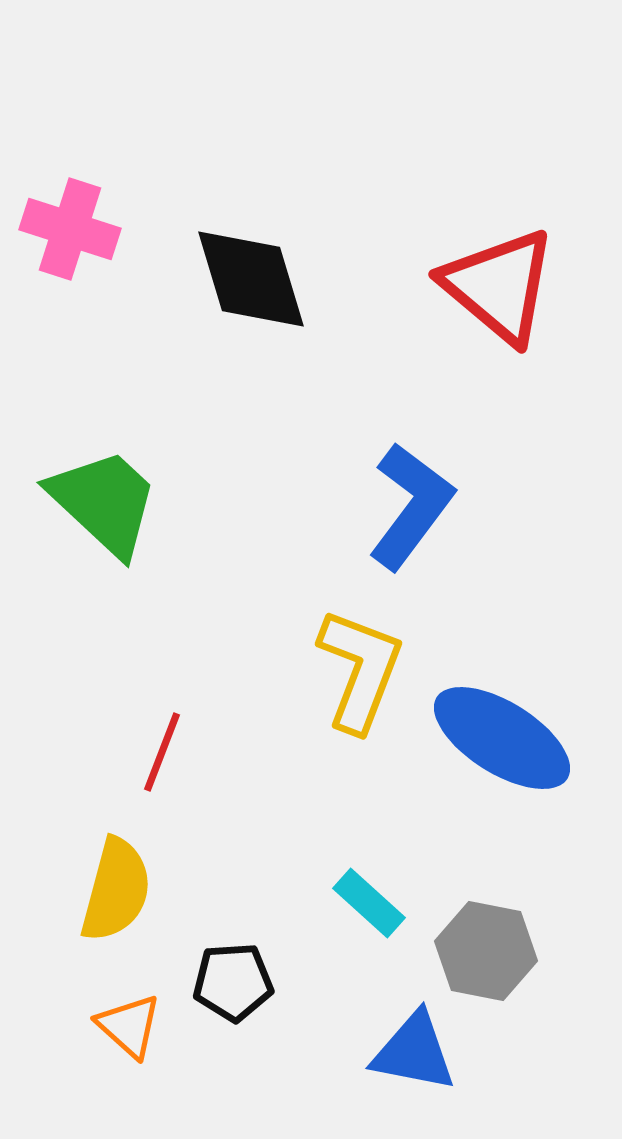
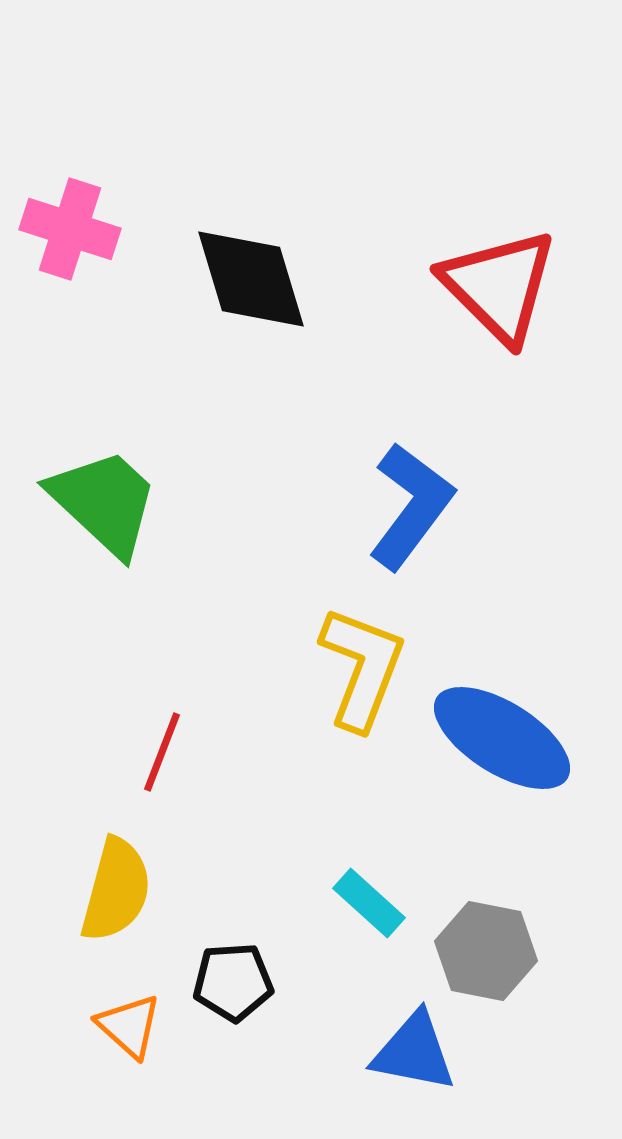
red triangle: rotated 5 degrees clockwise
yellow L-shape: moved 2 px right, 2 px up
